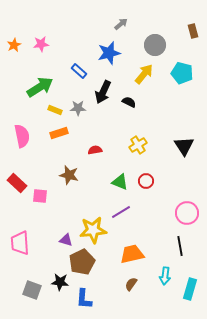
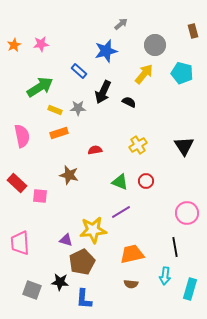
blue star: moved 3 px left, 2 px up
black line: moved 5 px left, 1 px down
brown semicircle: rotated 120 degrees counterclockwise
